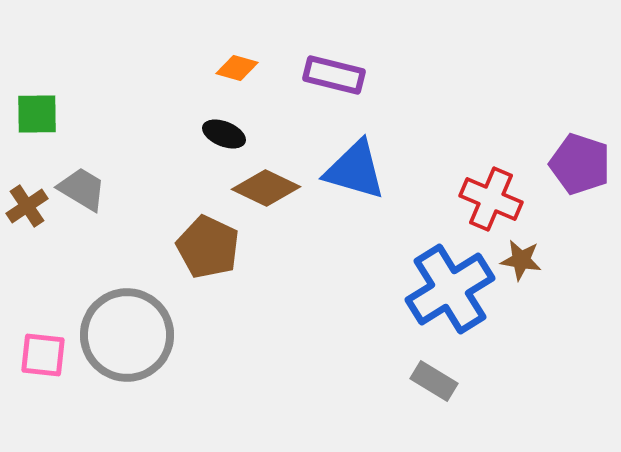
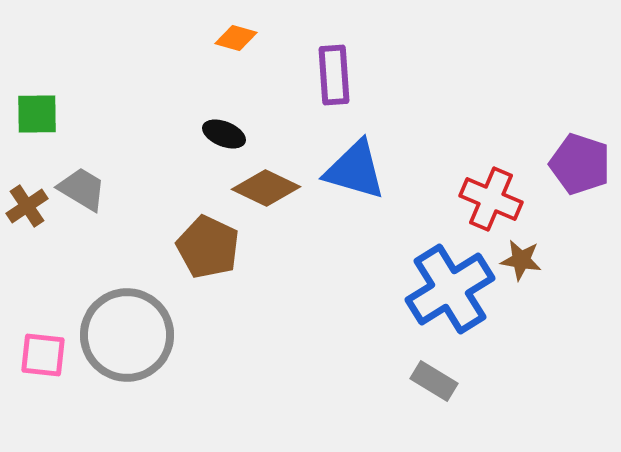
orange diamond: moved 1 px left, 30 px up
purple rectangle: rotated 72 degrees clockwise
